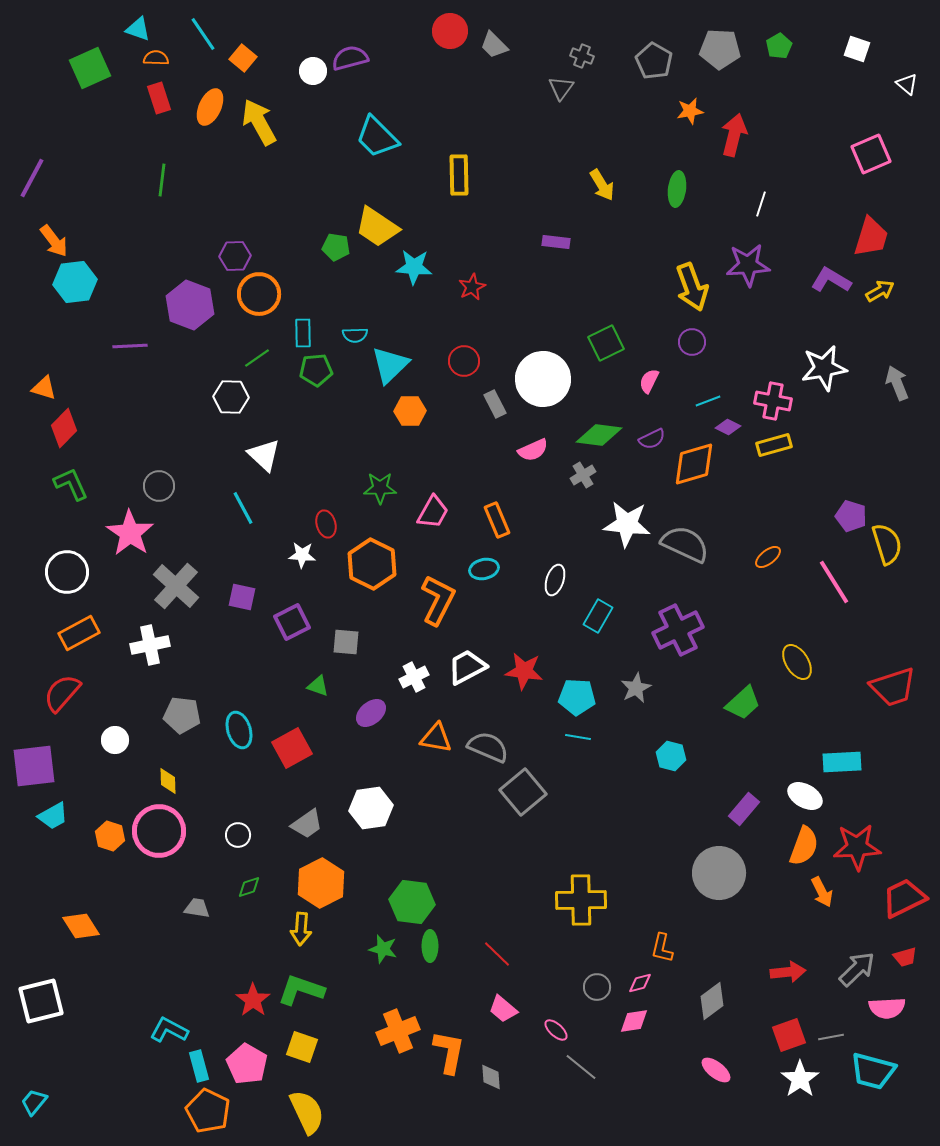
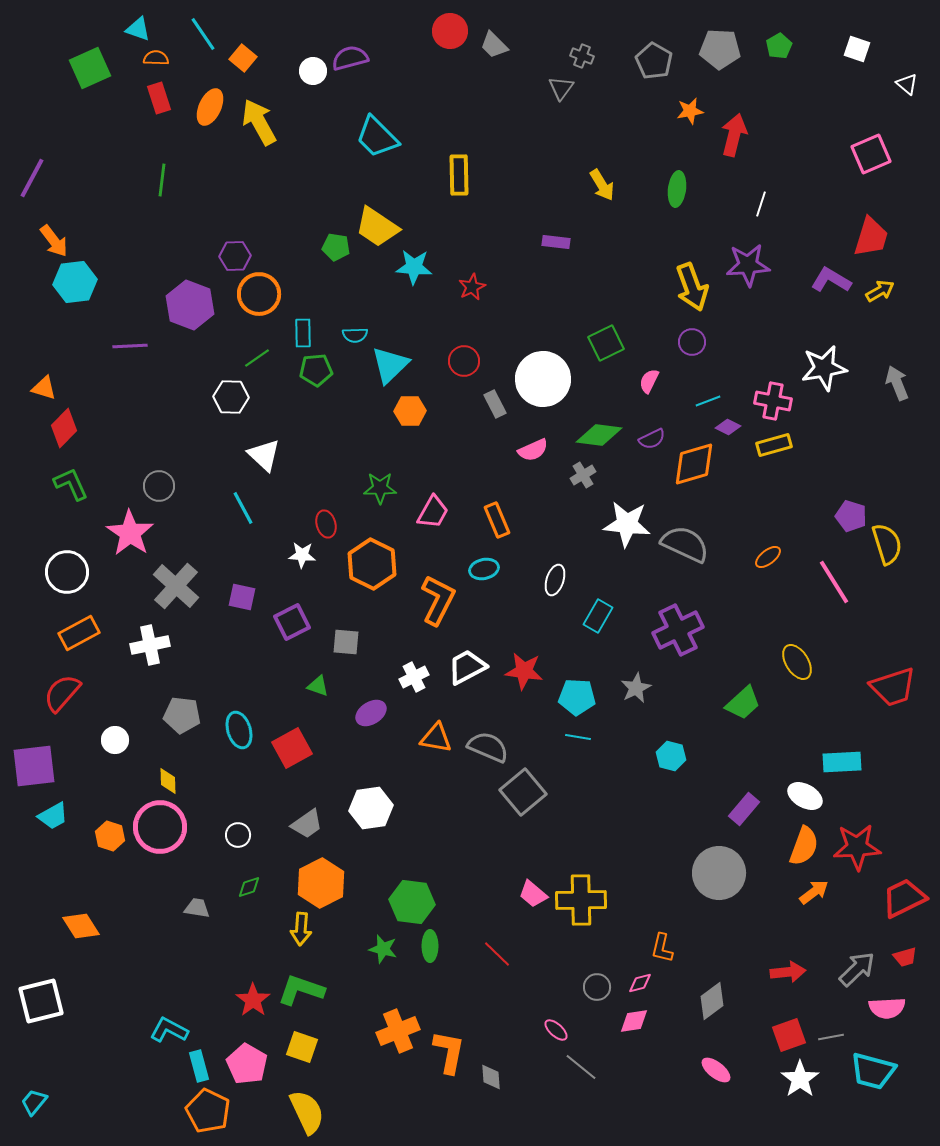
purple ellipse at (371, 713): rotated 8 degrees clockwise
pink circle at (159, 831): moved 1 px right, 4 px up
orange arrow at (822, 892): moved 8 px left; rotated 100 degrees counterclockwise
pink trapezoid at (503, 1009): moved 30 px right, 115 px up
